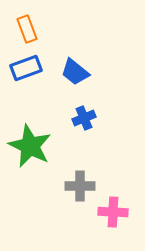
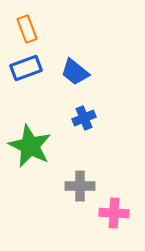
pink cross: moved 1 px right, 1 px down
